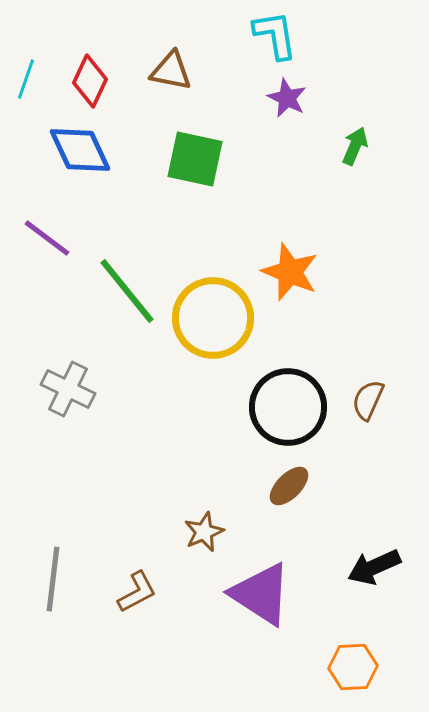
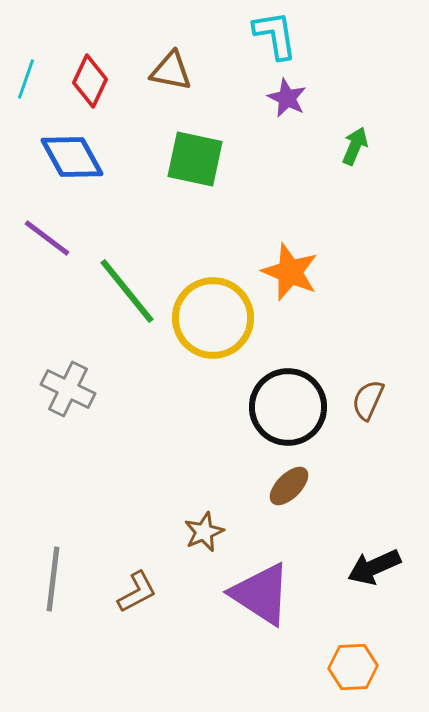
blue diamond: moved 8 px left, 7 px down; rotated 4 degrees counterclockwise
